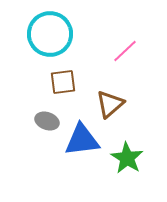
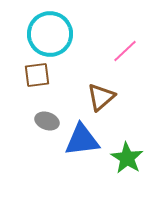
brown square: moved 26 px left, 7 px up
brown triangle: moved 9 px left, 7 px up
